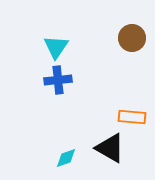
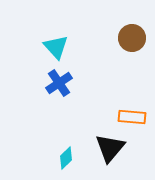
cyan triangle: rotated 16 degrees counterclockwise
blue cross: moved 1 px right, 3 px down; rotated 28 degrees counterclockwise
black triangle: rotated 40 degrees clockwise
cyan diamond: rotated 25 degrees counterclockwise
